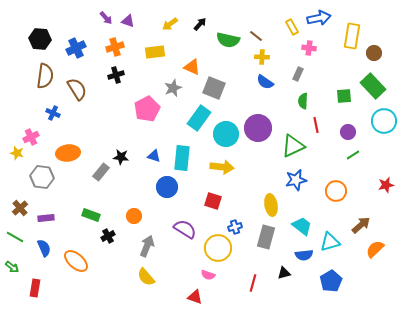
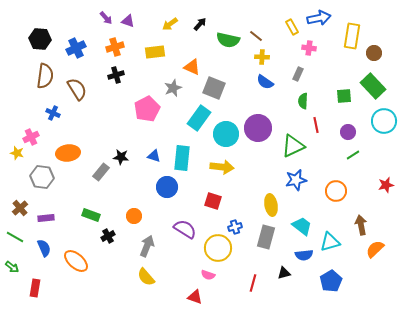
brown arrow at (361, 225): rotated 60 degrees counterclockwise
